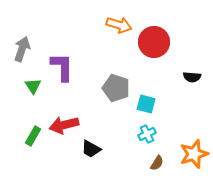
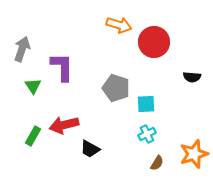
cyan square: rotated 18 degrees counterclockwise
black trapezoid: moved 1 px left
